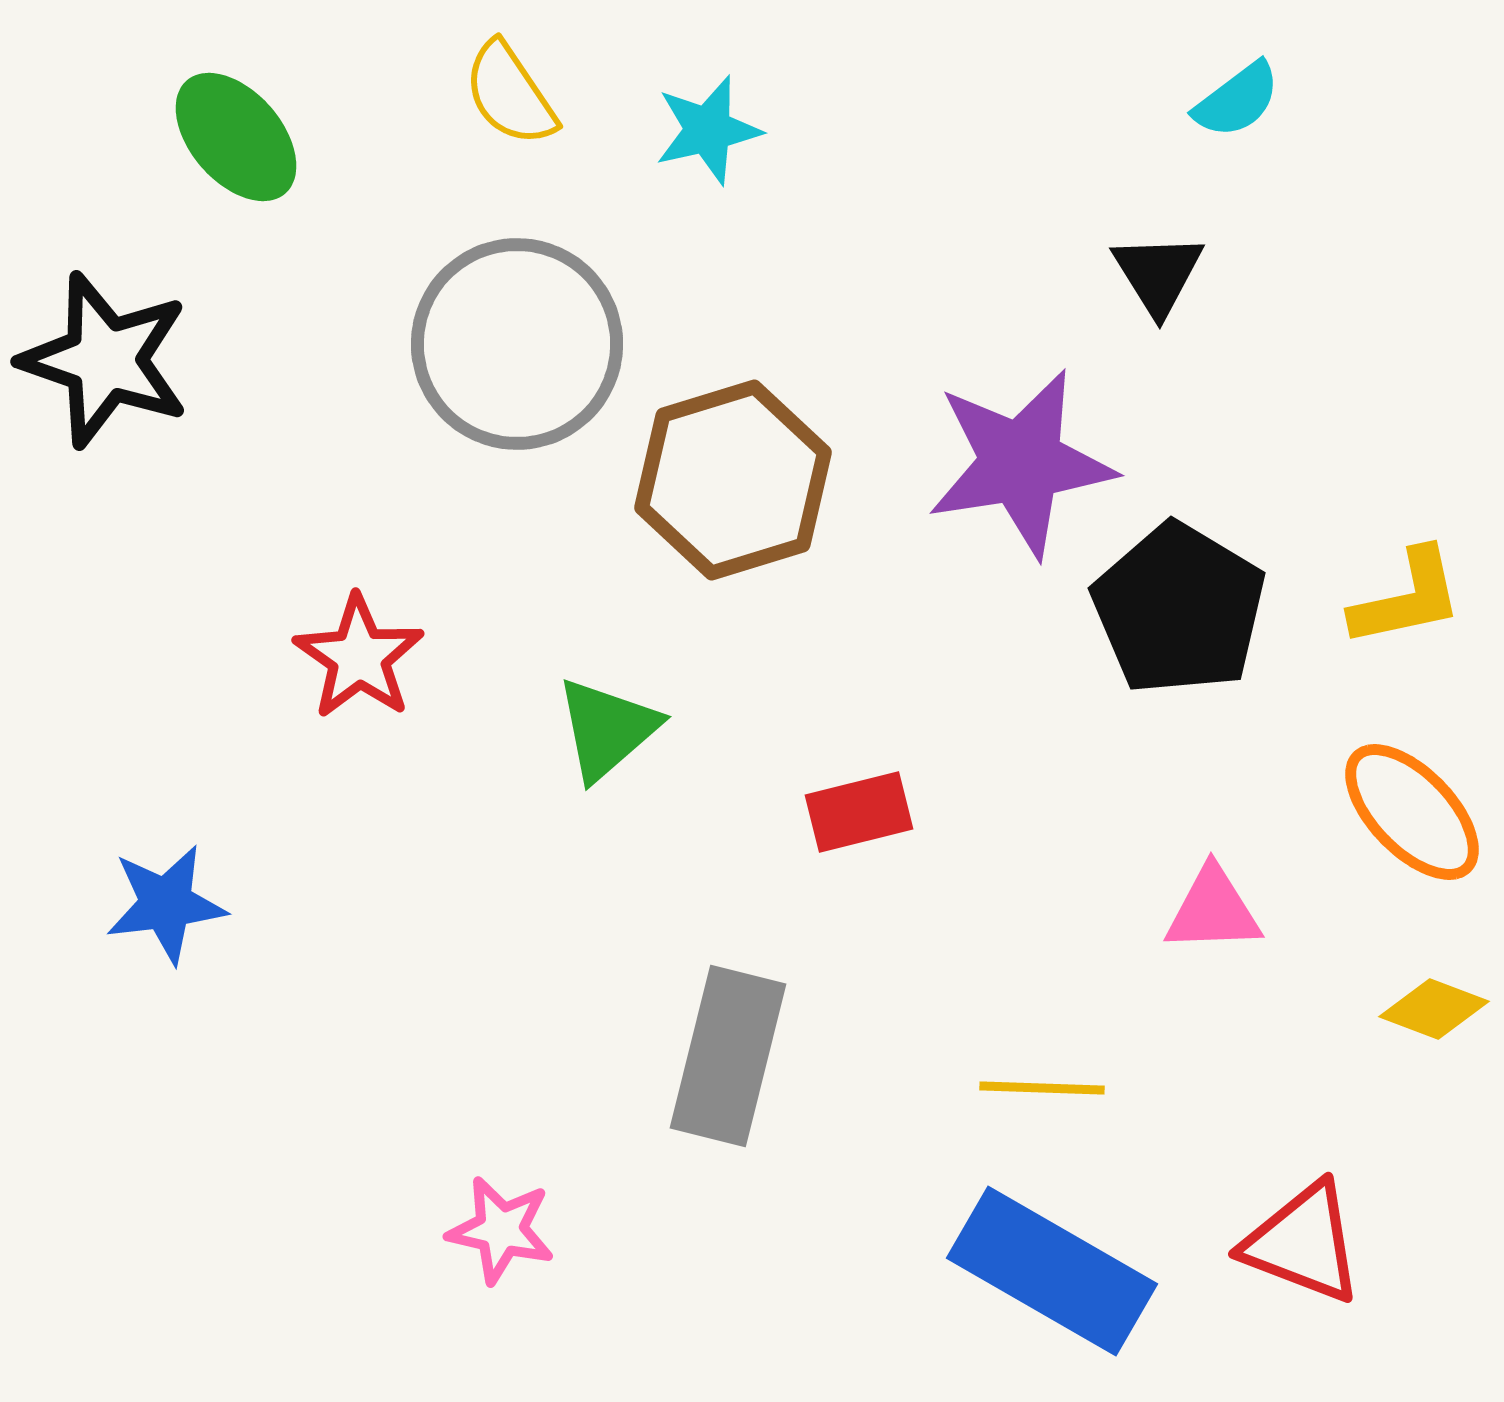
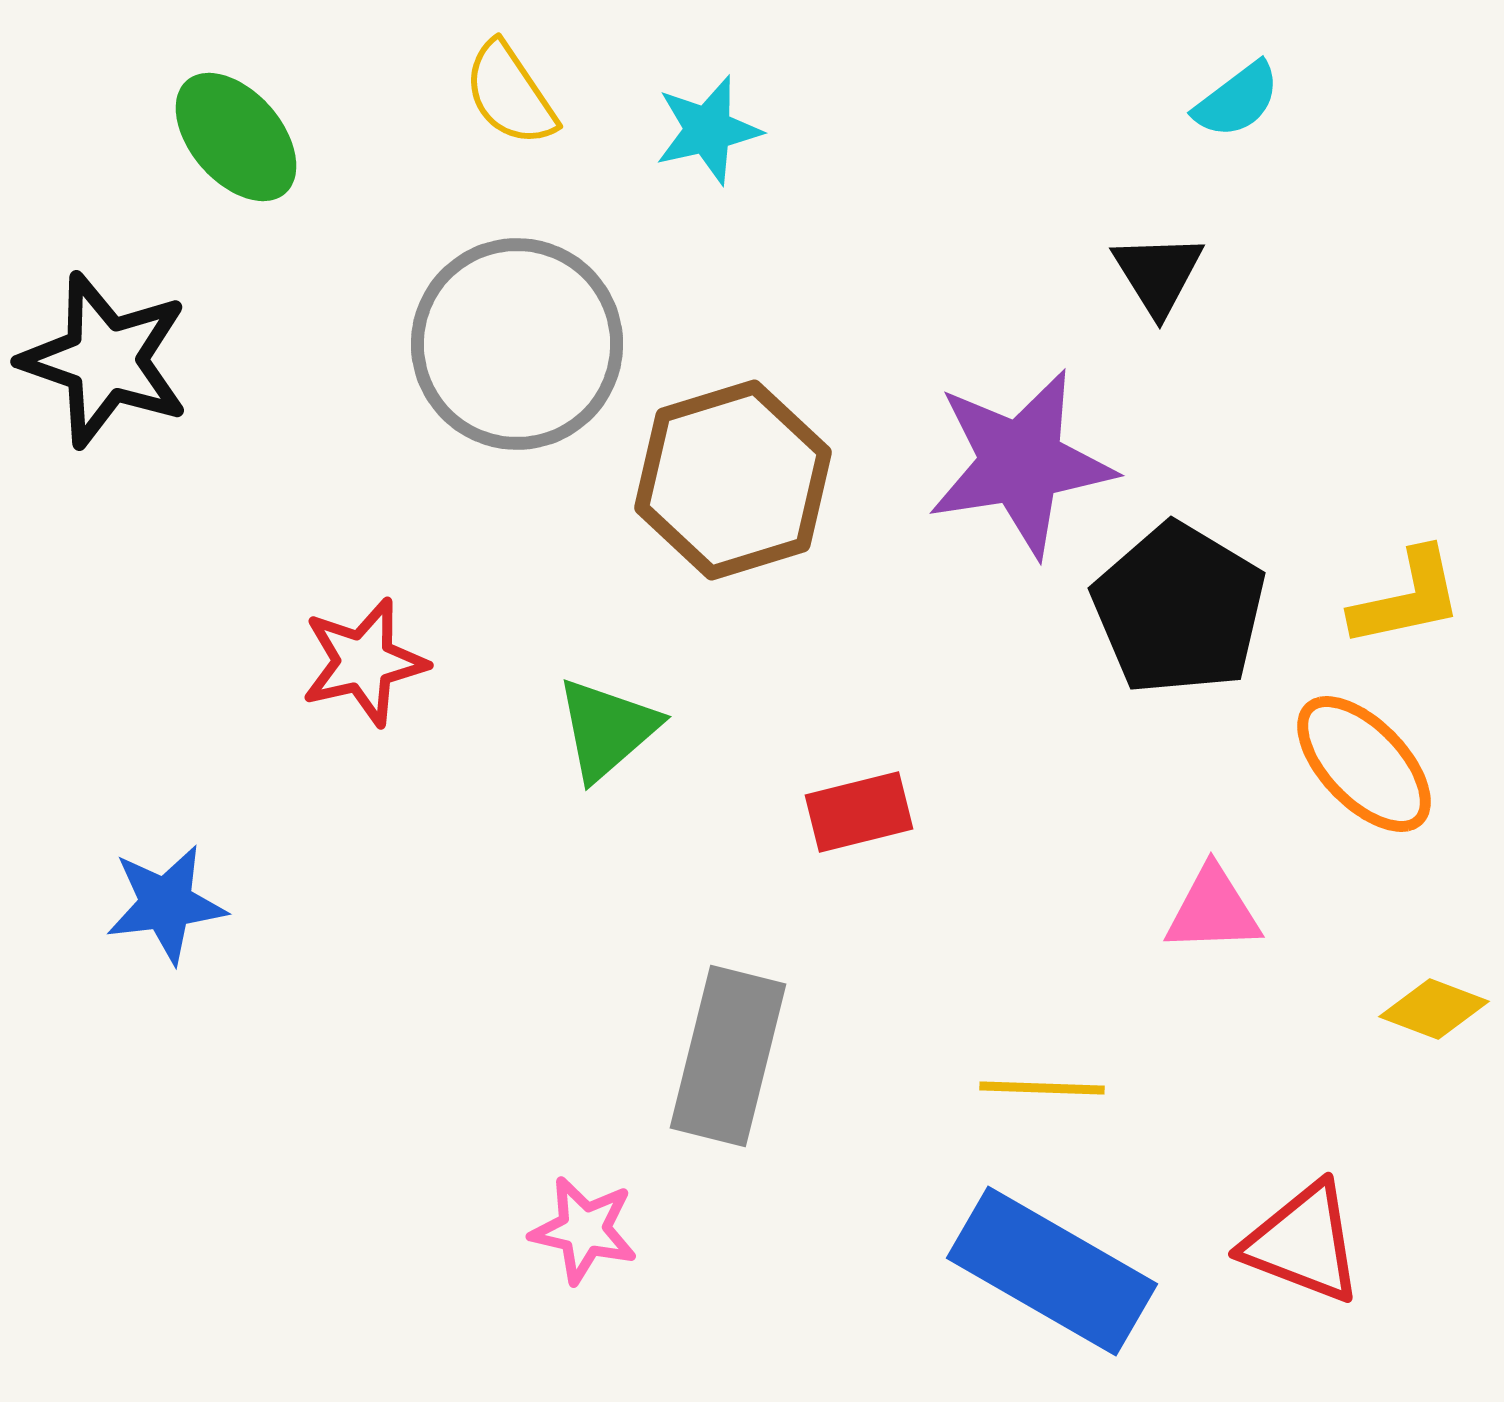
red star: moved 5 px right, 5 px down; rotated 24 degrees clockwise
orange ellipse: moved 48 px left, 48 px up
pink star: moved 83 px right
